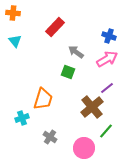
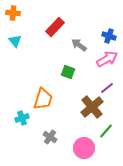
gray arrow: moved 3 px right, 7 px up
